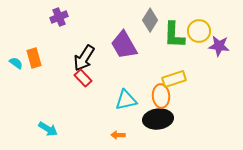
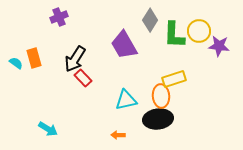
black arrow: moved 9 px left, 1 px down
